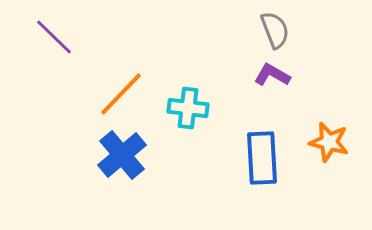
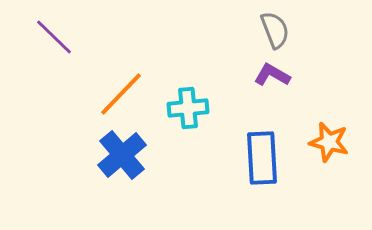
cyan cross: rotated 12 degrees counterclockwise
